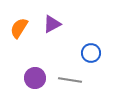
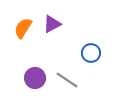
orange semicircle: moved 4 px right
gray line: moved 3 px left; rotated 25 degrees clockwise
